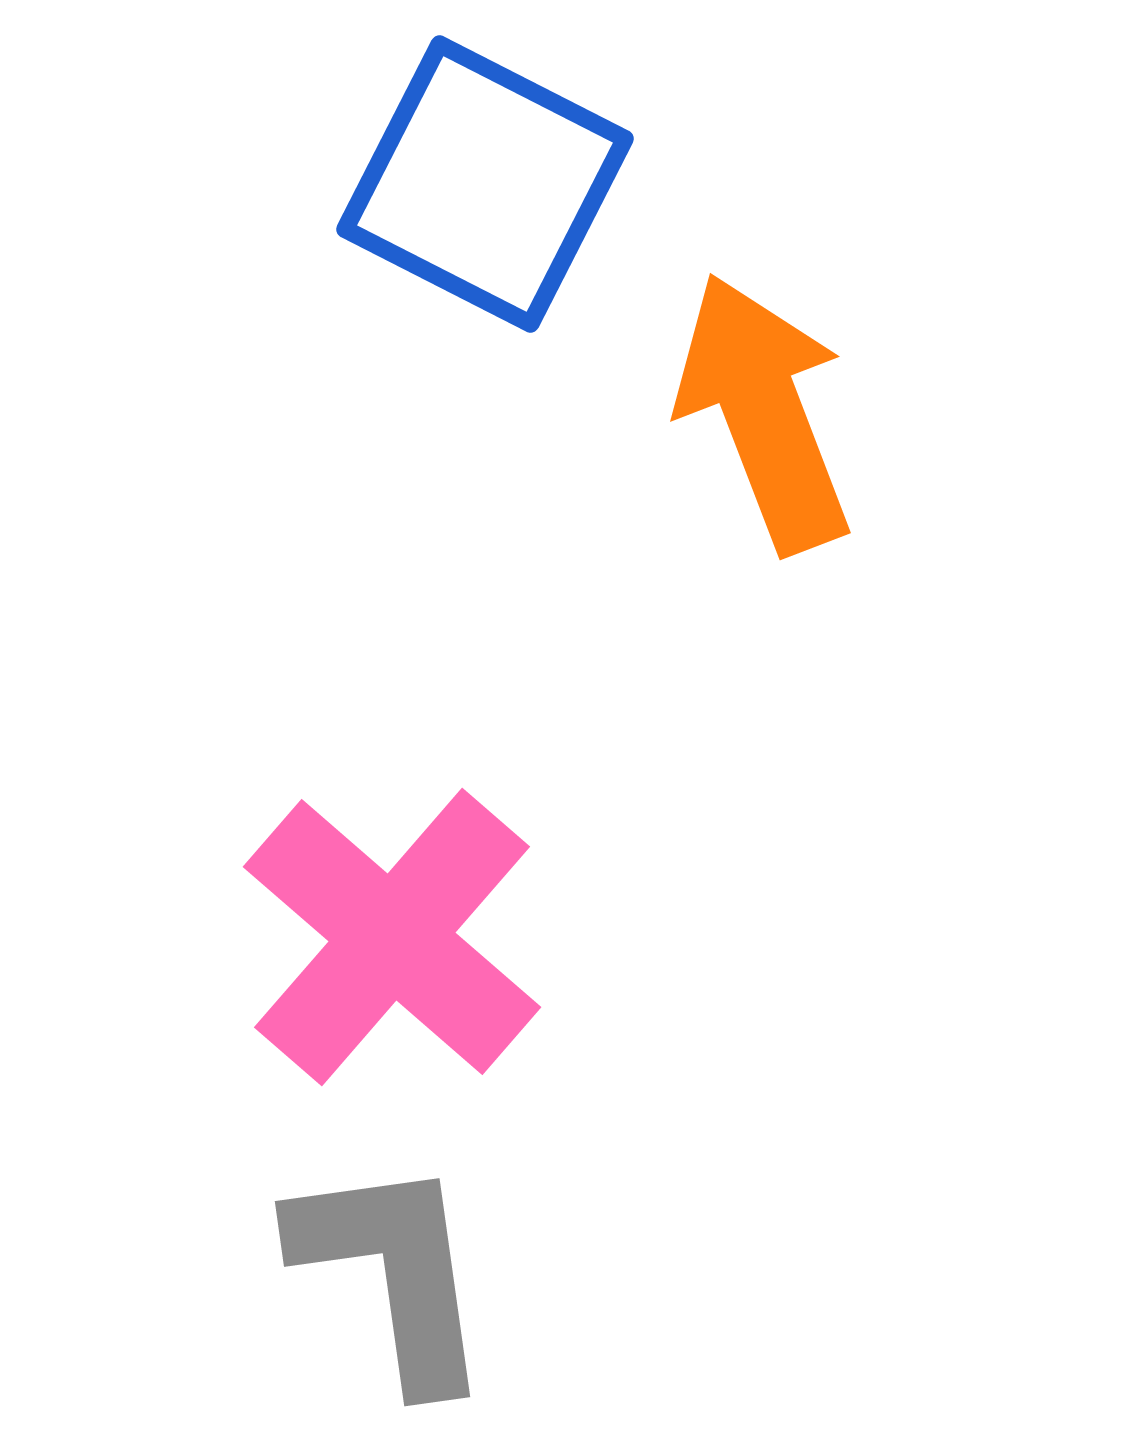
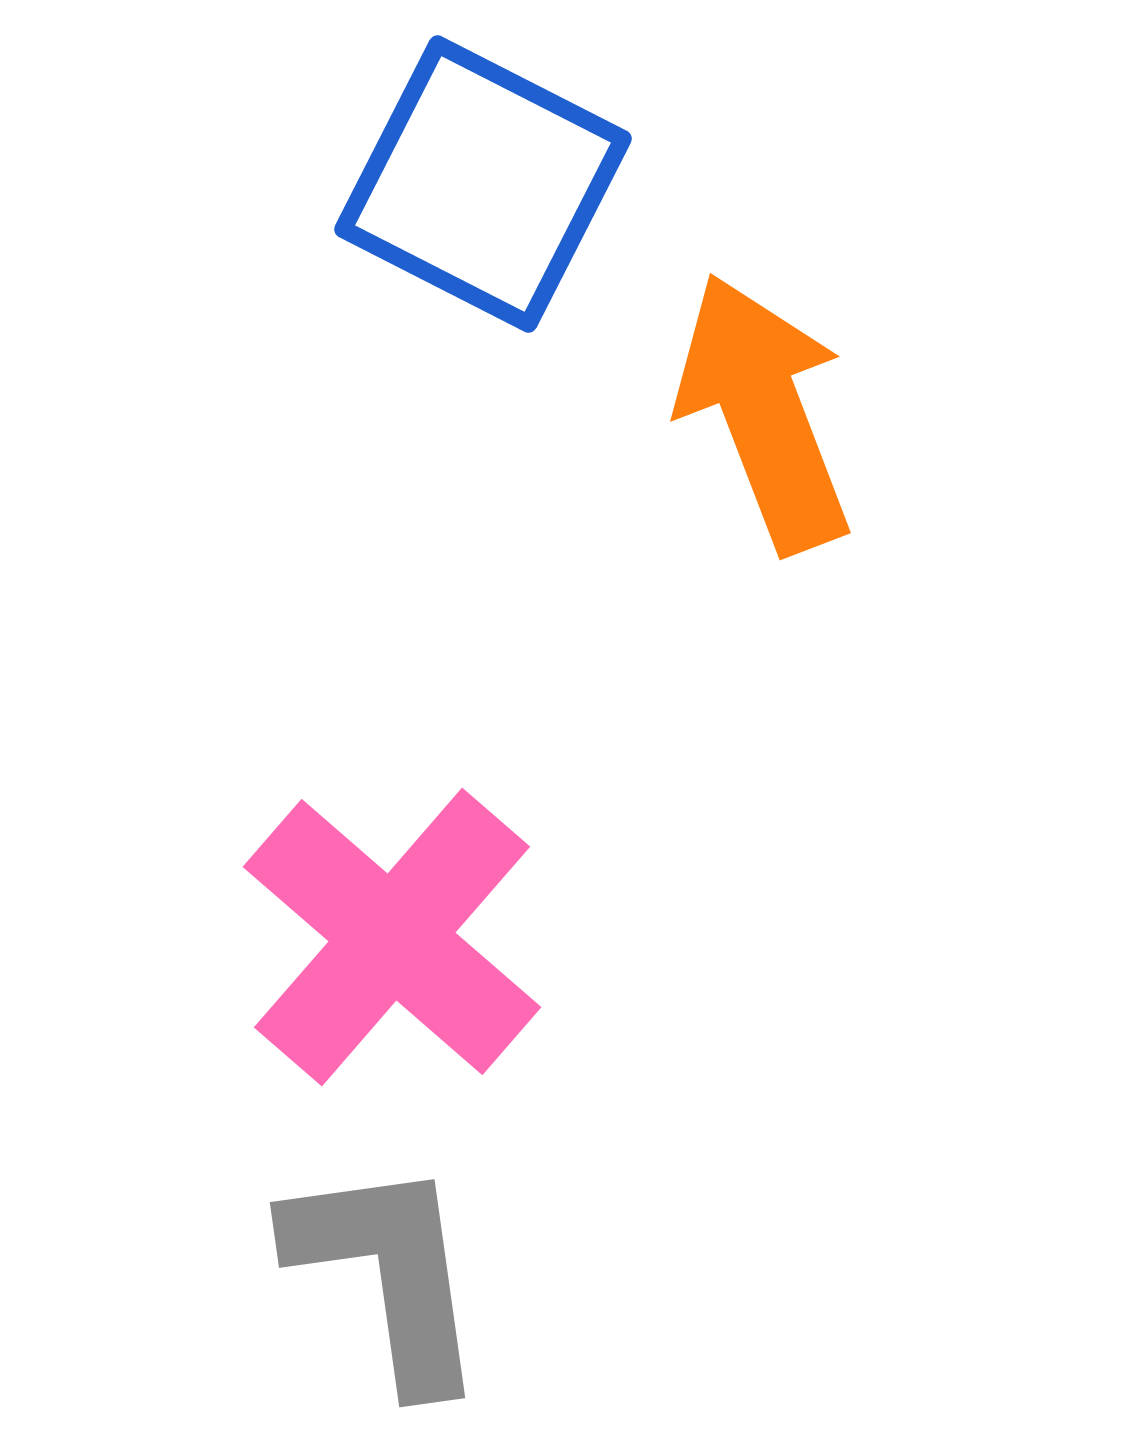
blue square: moved 2 px left
gray L-shape: moved 5 px left, 1 px down
